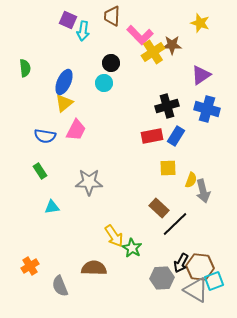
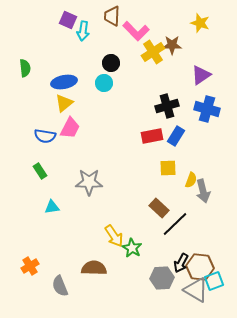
pink L-shape: moved 4 px left, 4 px up
blue ellipse: rotated 55 degrees clockwise
pink trapezoid: moved 6 px left, 2 px up
